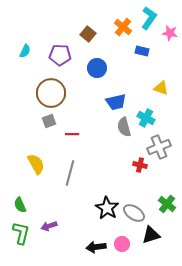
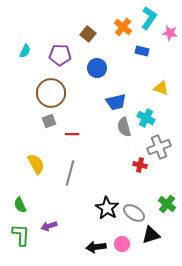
green L-shape: moved 2 px down; rotated 10 degrees counterclockwise
